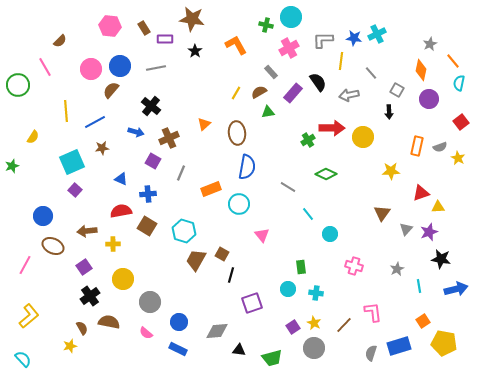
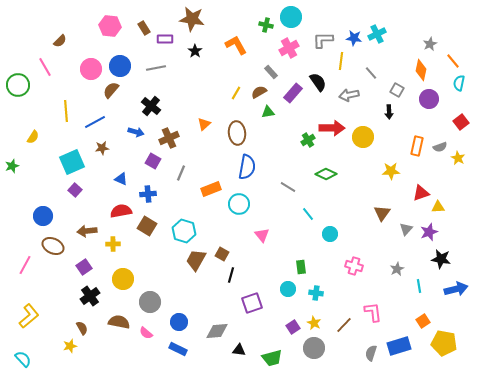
brown semicircle at (109, 322): moved 10 px right
